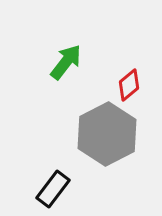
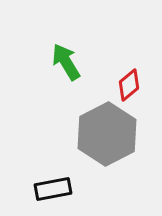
green arrow: rotated 69 degrees counterclockwise
black rectangle: rotated 42 degrees clockwise
